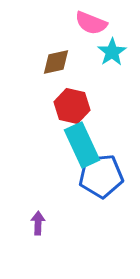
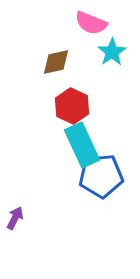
red hexagon: rotated 12 degrees clockwise
purple arrow: moved 23 px left, 5 px up; rotated 25 degrees clockwise
